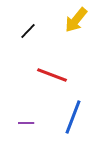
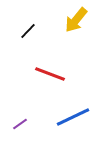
red line: moved 2 px left, 1 px up
blue line: rotated 44 degrees clockwise
purple line: moved 6 px left, 1 px down; rotated 35 degrees counterclockwise
